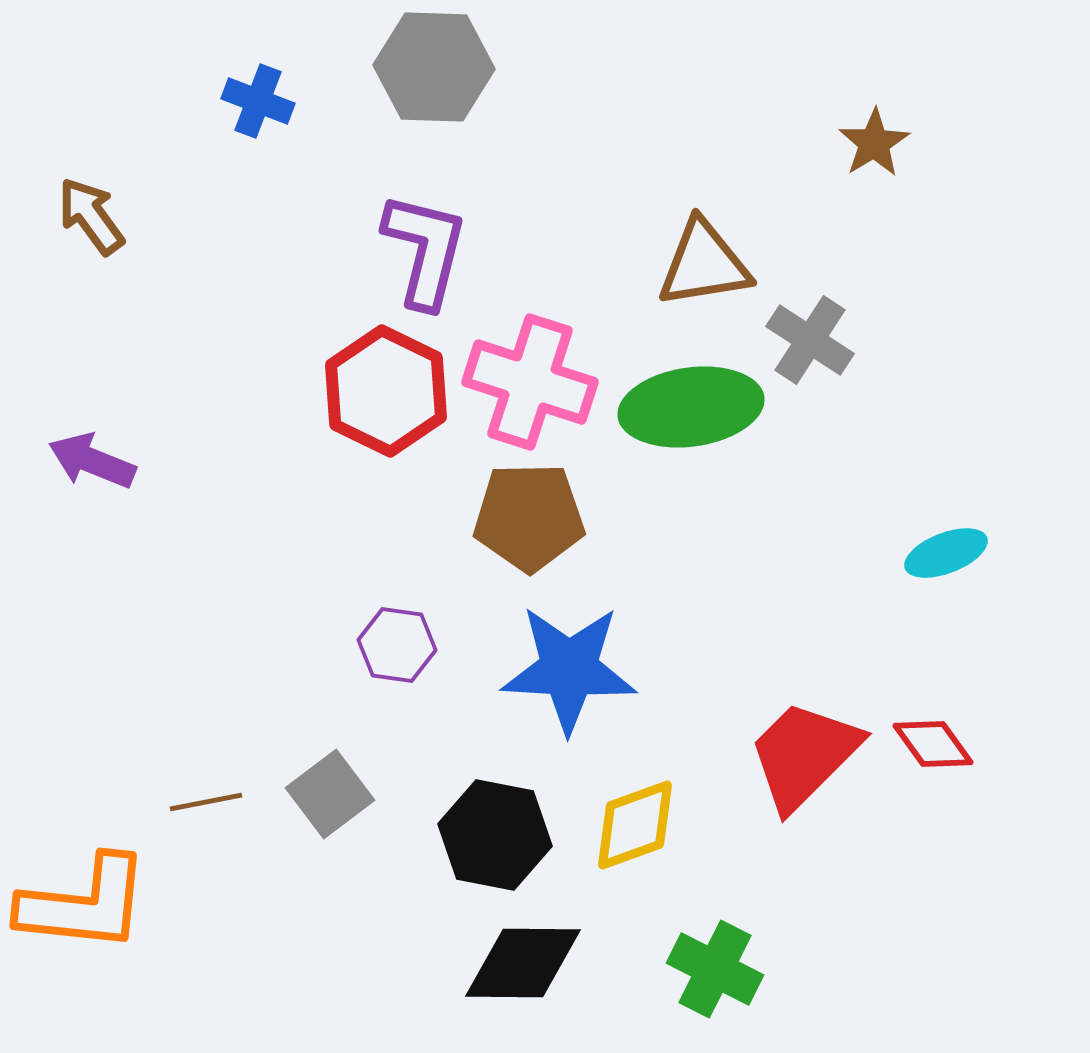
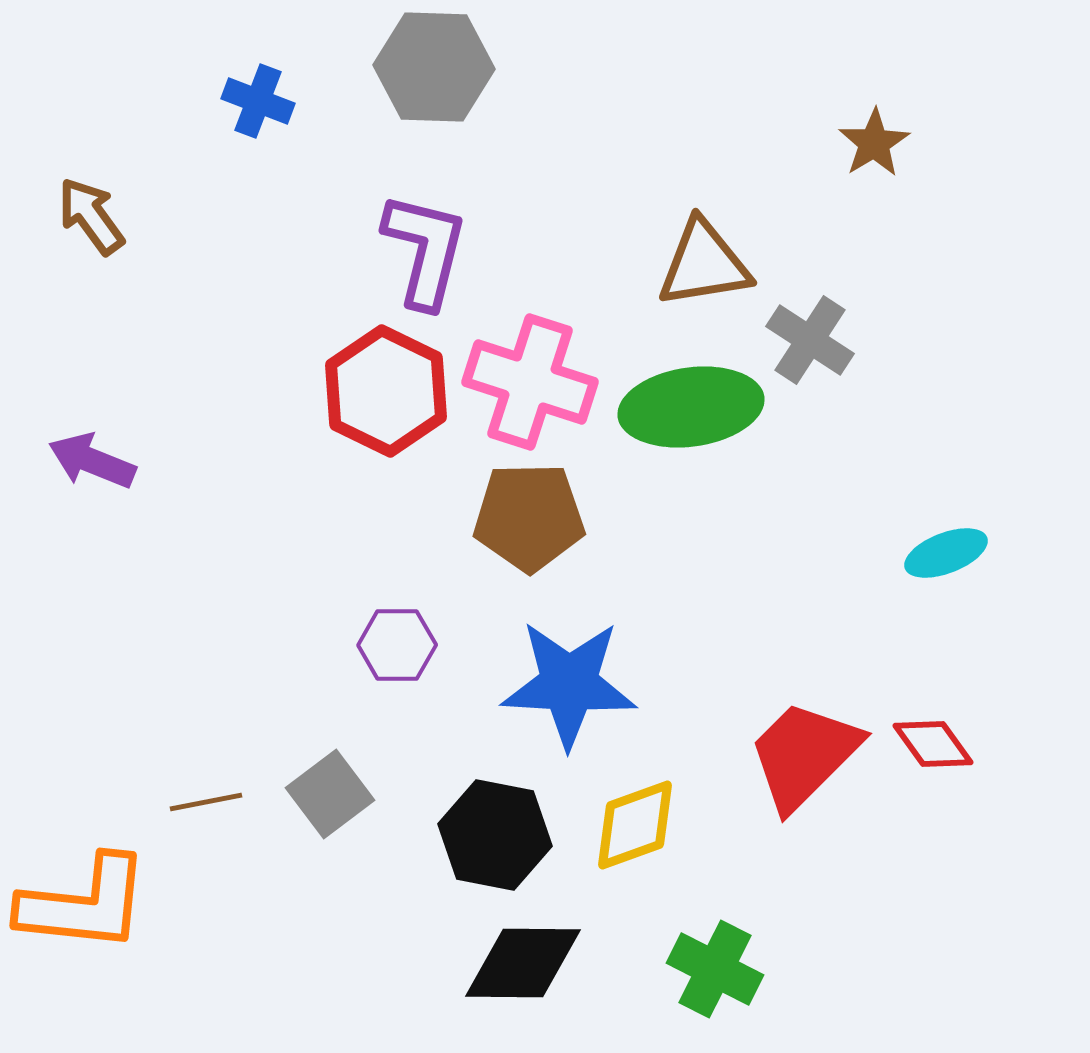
purple hexagon: rotated 8 degrees counterclockwise
blue star: moved 15 px down
